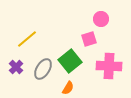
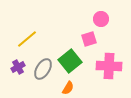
purple cross: moved 2 px right; rotated 16 degrees clockwise
